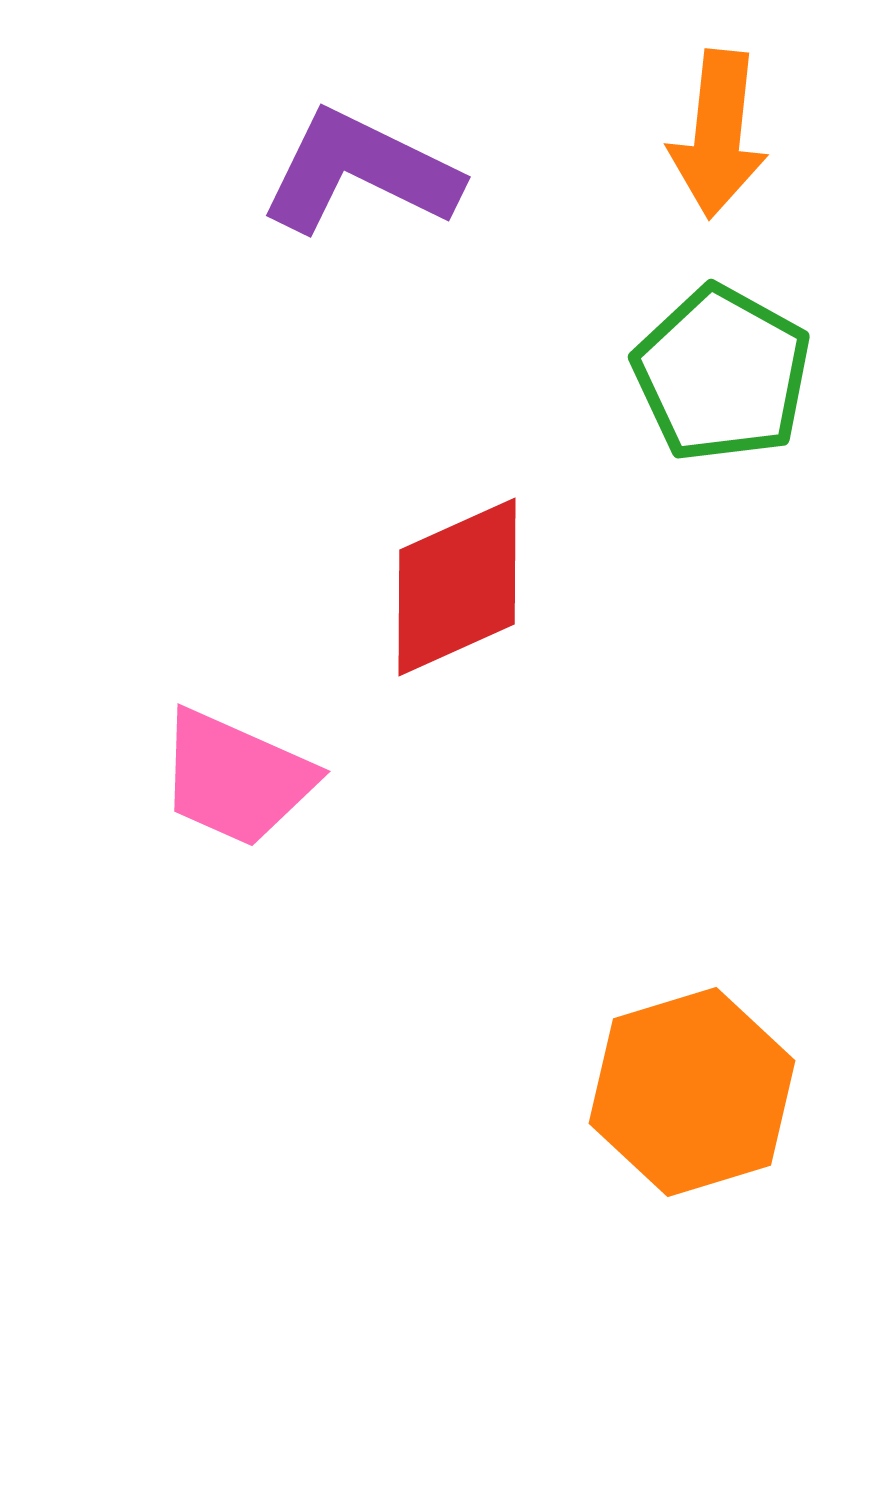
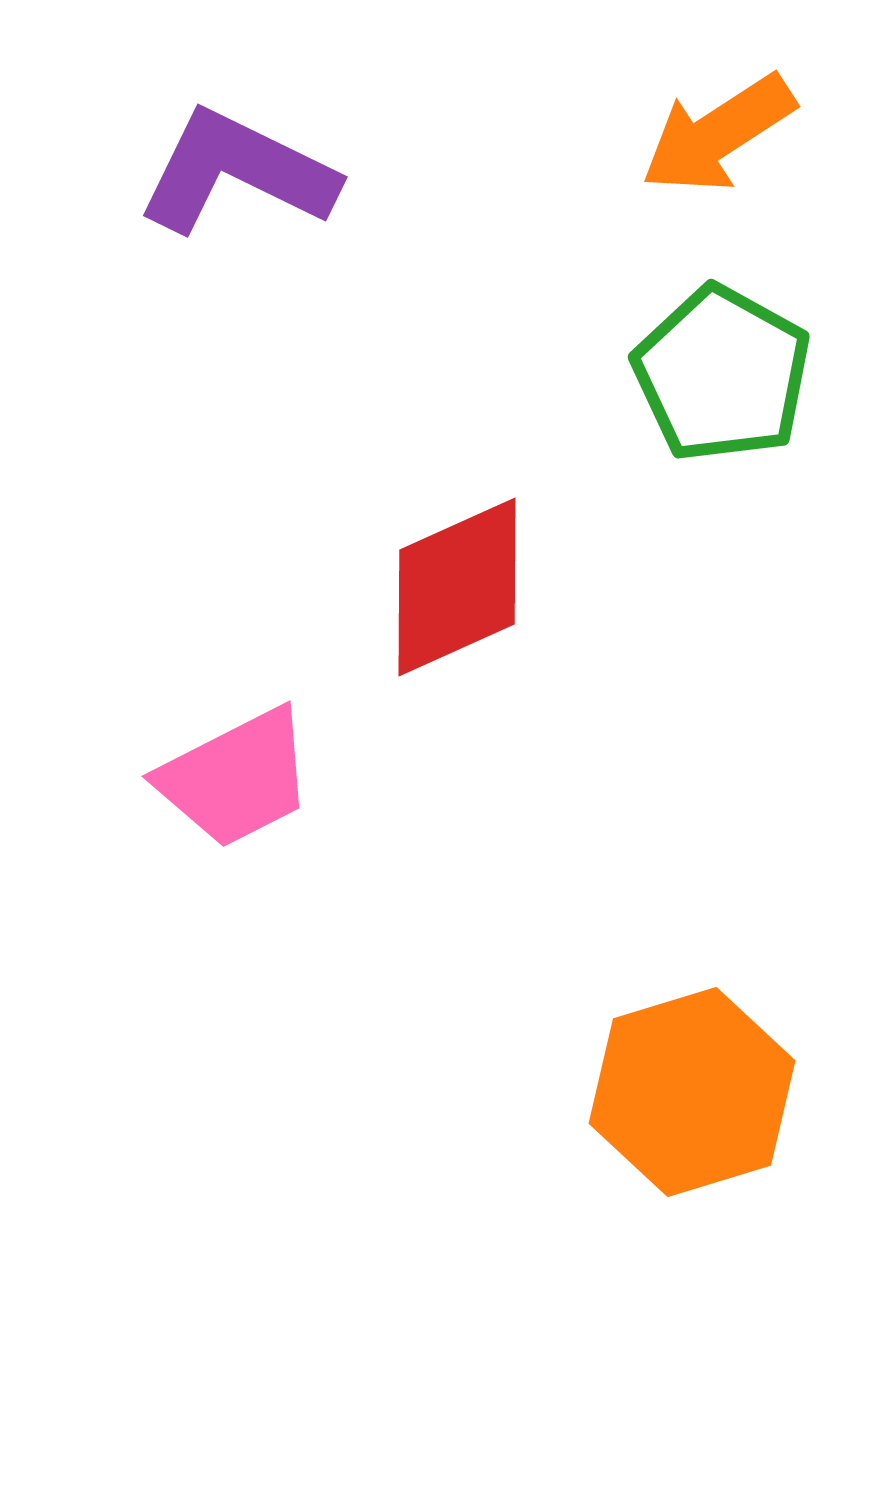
orange arrow: rotated 51 degrees clockwise
purple L-shape: moved 123 px left
pink trapezoid: rotated 51 degrees counterclockwise
